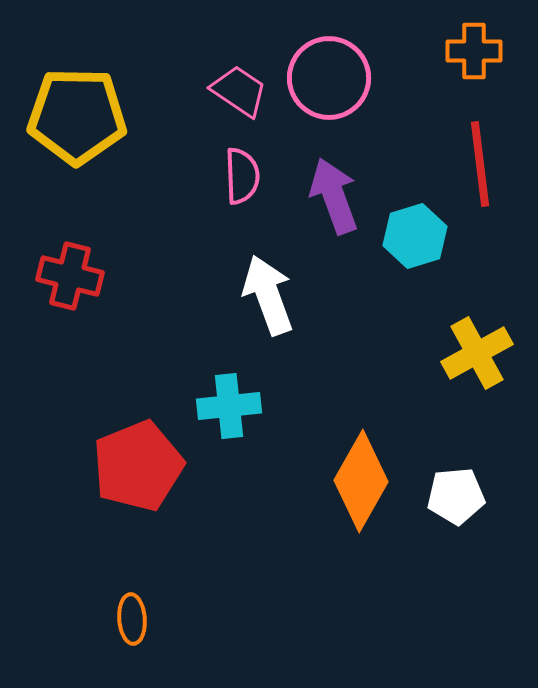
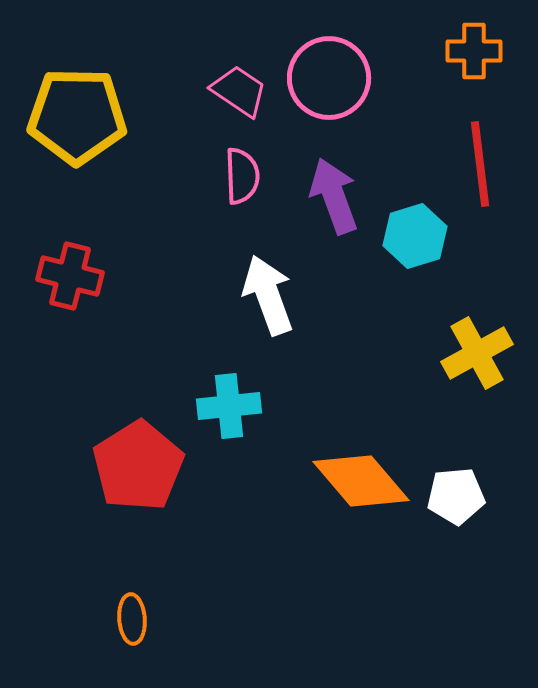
red pentagon: rotated 10 degrees counterclockwise
orange diamond: rotated 70 degrees counterclockwise
